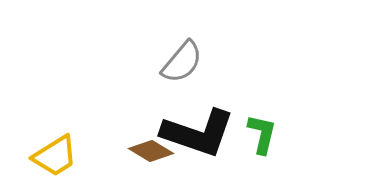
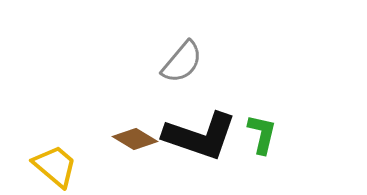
black L-shape: moved 2 px right, 3 px down
brown diamond: moved 16 px left, 12 px up
yellow trapezoid: moved 10 px down; rotated 108 degrees counterclockwise
